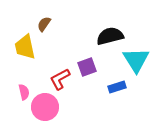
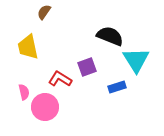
brown semicircle: moved 12 px up
black semicircle: rotated 36 degrees clockwise
yellow trapezoid: moved 3 px right
red L-shape: rotated 60 degrees clockwise
